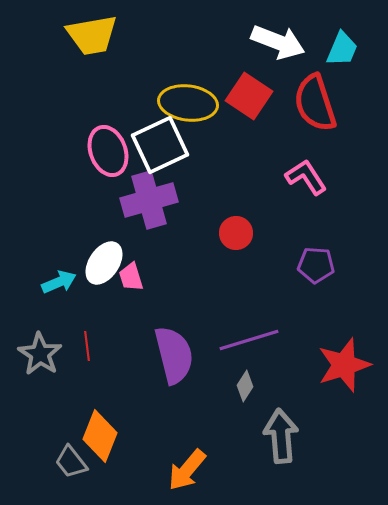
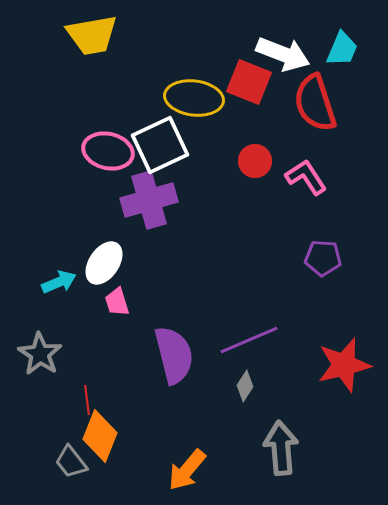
white arrow: moved 5 px right, 12 px down
red square: moved 14 px up; rotated 12 degrees counterclockwise
yellow ellipse: moved 6 px right, 5 px up
pink ellipse: rotated 57 degrees counterclockwise
red circle: moved 19 px right, 72 px up
purple pentagon: moved 7 px right, 7 px up
pink trapezoid: moved 14 px left, 25 px down
purple line: rotated 6 degrees counterclockwise
red line: moved 54 px down
red star: rotated 4 degrees clockwise
gray arrow: moved 12 px down
